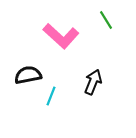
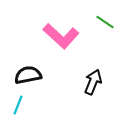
green line: moved 1 px left, 2 px down; rotated 24 degrees counterclockwise
cyan line: moved 33 px left, 9 px down
